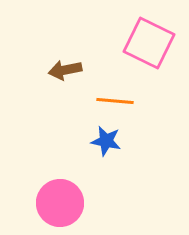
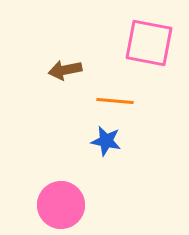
pink square: rotated 15 degrees counterclockwise
pink circle: moved 1 px right, 2 px down
